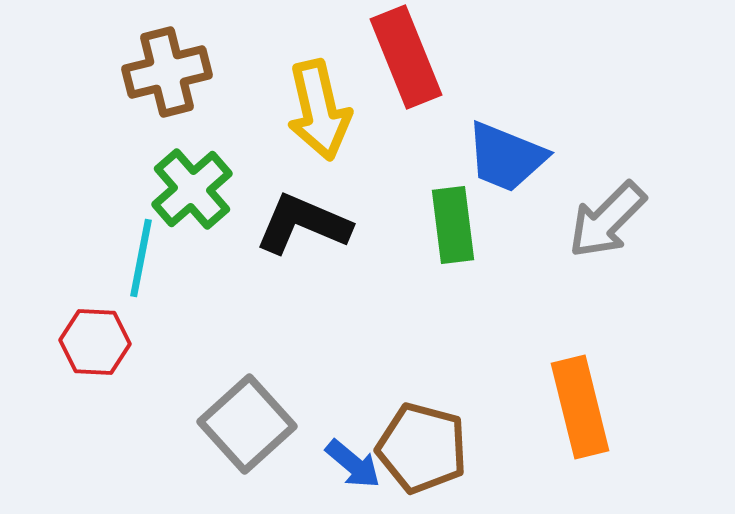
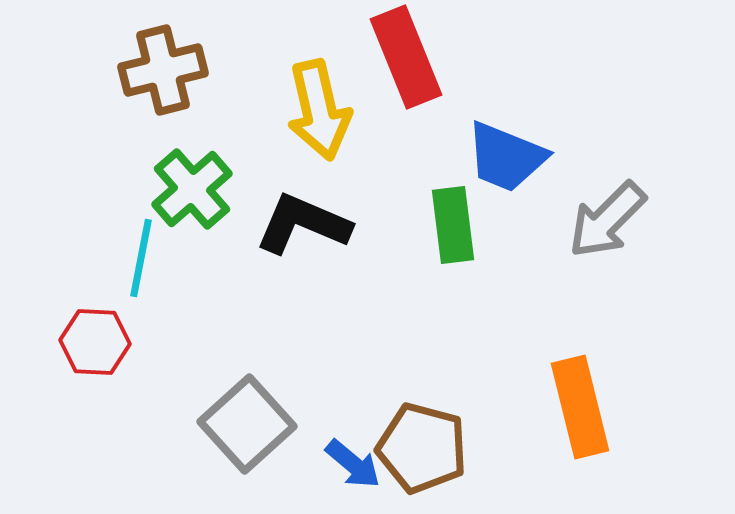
brown cross: moved 4 px left, 2 px up
